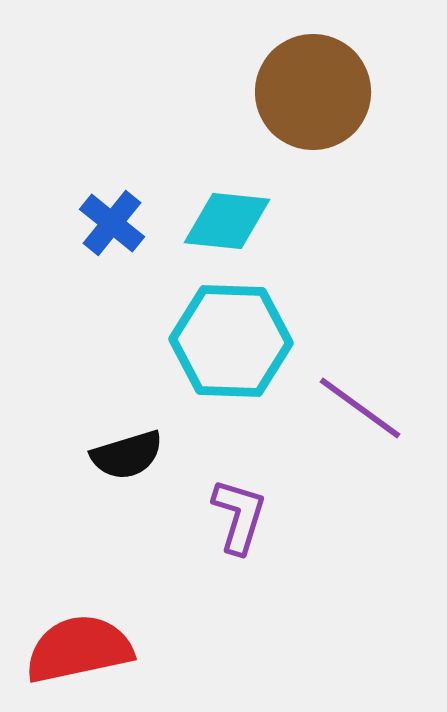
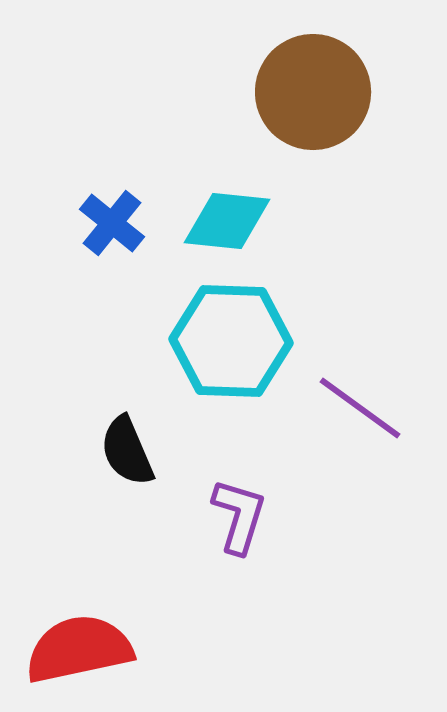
black semicircle: moved 4 px up; rotated 84 degrees clockwise
